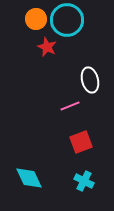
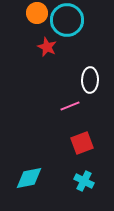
orange circle: moved 1 px right, 6 px up
white ellipse: rotated 15 degrees clockwise
red square: moved 1 px right, 1 px down
cyan diamond: rotated 76 degrees counterclockwise
